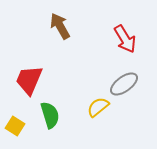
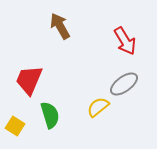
red arrow: moved 2 px down
